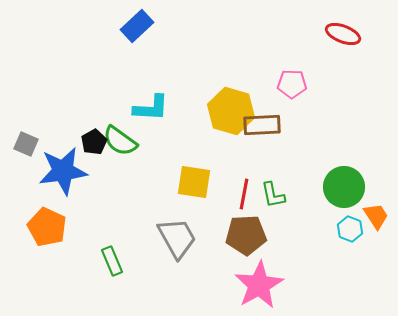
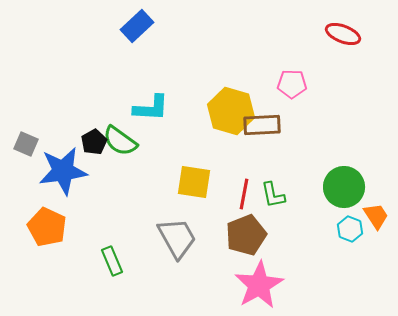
brown pentagon: rotated 18 degrees counterclockwise
